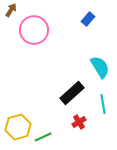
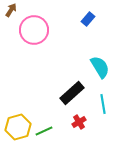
green line: moved 1 px right, 6 px up
